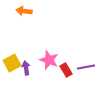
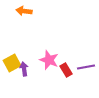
purple arrow: moved 2 px left, 1 px down
